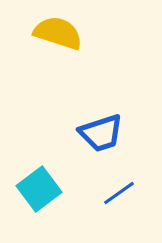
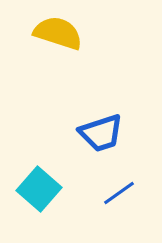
cyan square: rotated 12 degrees counterclockwise
